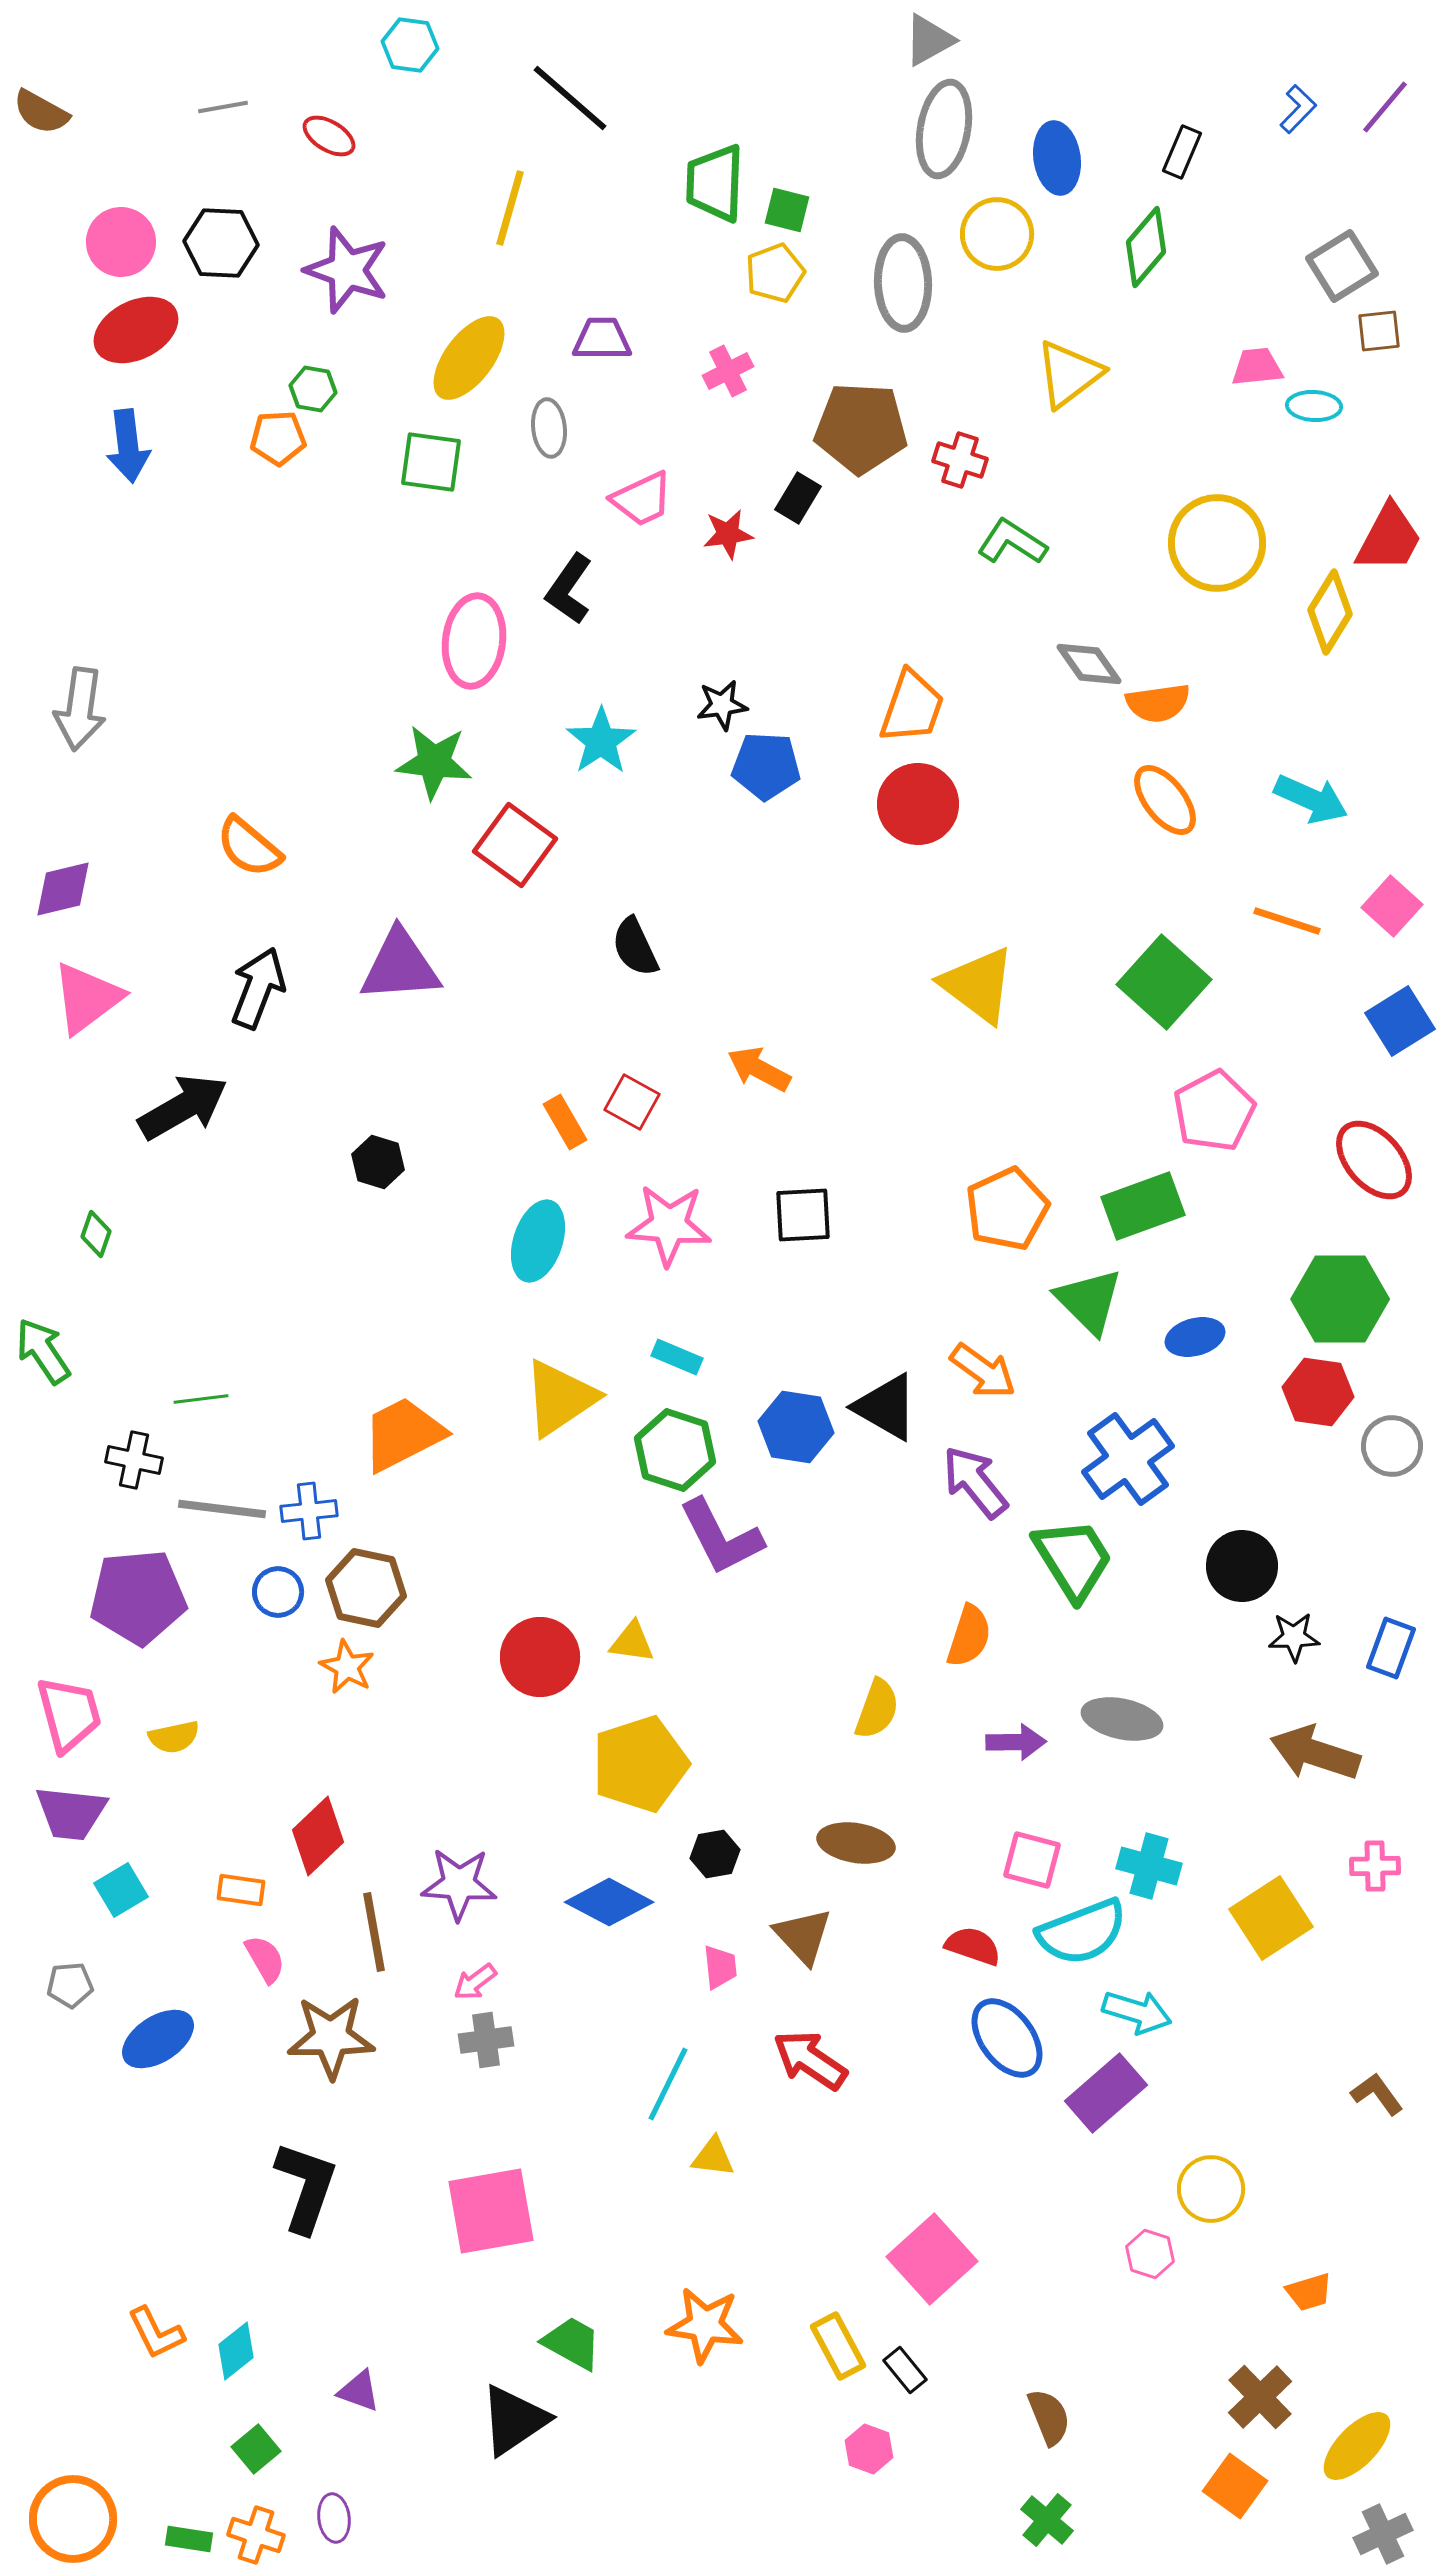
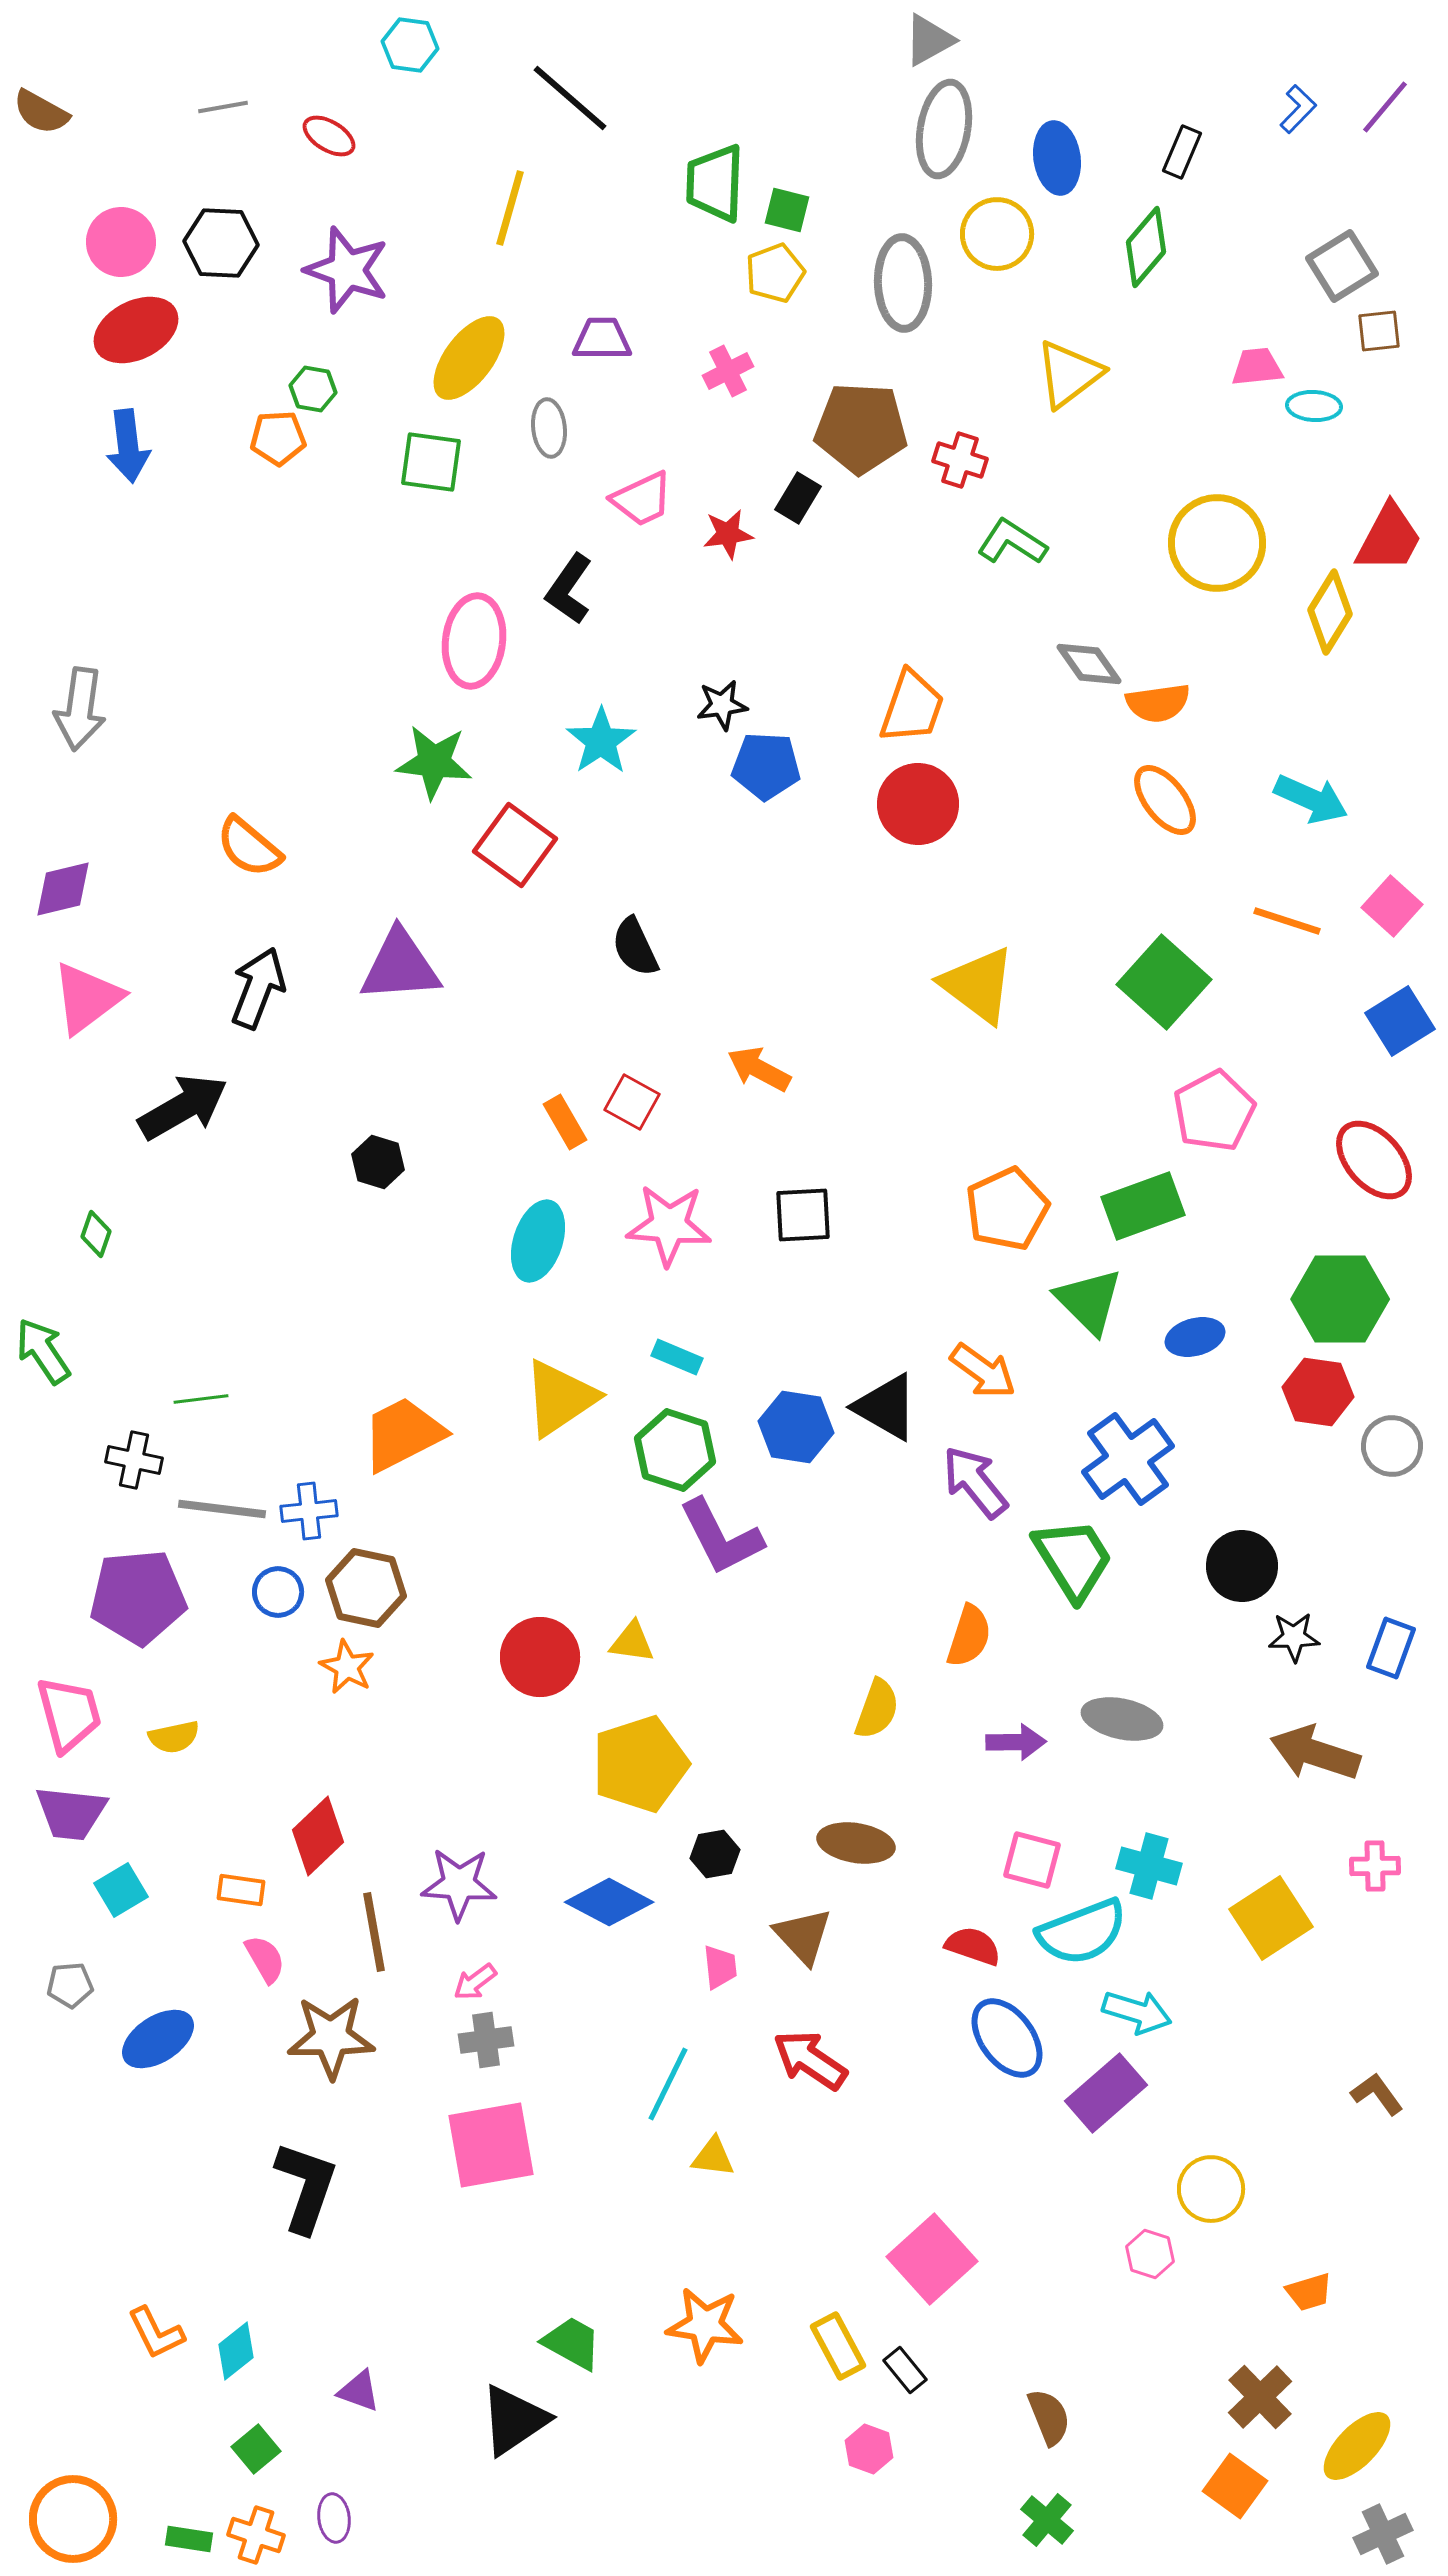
pink square at (491, 2211): moved 66 px up
